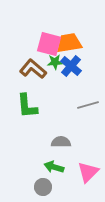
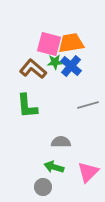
orange trapezoid: moved 2 px right
